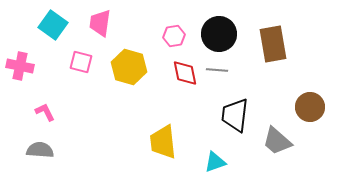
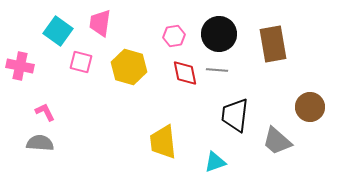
cyan square: moved 5 px right, 6 px down
gray semicircle: moved 7 px up
